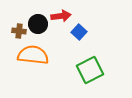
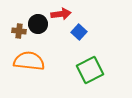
red arrow: moved 2 px up
orange semicircle: moved 4 px left, 6 px down
